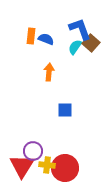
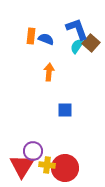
blue L-shape: moved 3 px left
cyan semicircle: moved 2 px right, 1 px up
